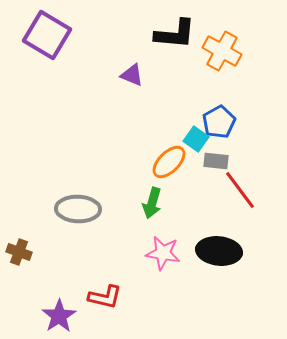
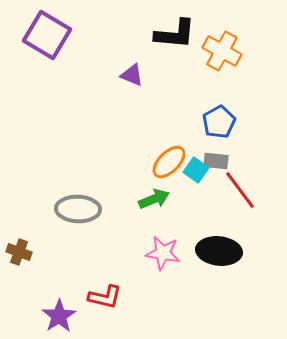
cyan square: moved 31 px down
green arrow: moved 2 px right, 4 px up; rotated 128 degrees counterclockwise
